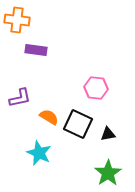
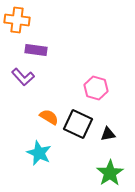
pink hexagon: rotated 10 degrees clockwise
purple L-shape: moved 3 px right, 21 px up; rotated 60 degrees clockwise
green star: moved 2 px right
